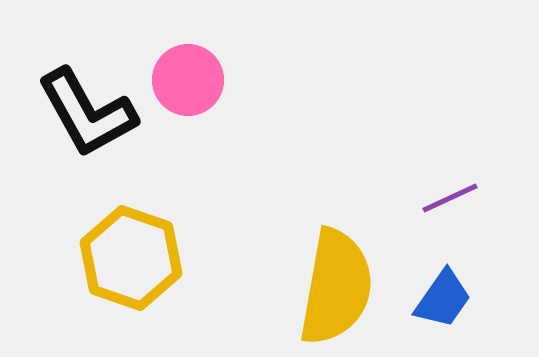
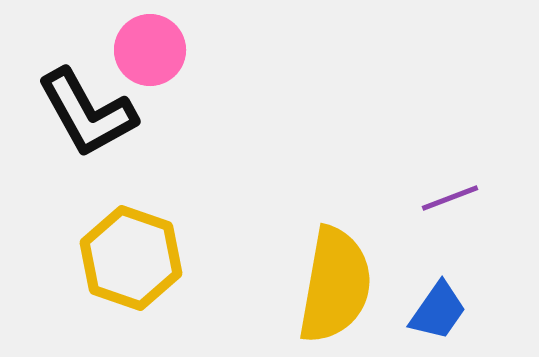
pink circle: moved 38 px left, 30 px up
purple line: rotated 4 degrees clockwise
yellow semicircle: moved 1 px left, 2 px up
blue trapezoid: moved 5 px left, 12 px down
